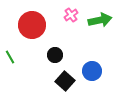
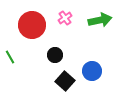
pink cross: moved 6 px left, 3 px down
